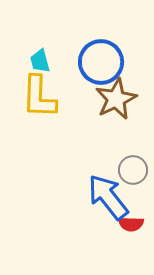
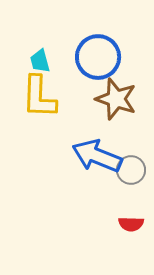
blue circle: moved 3 px left, 5 px up
brown star: rotated 27 degrees counterclockwise
gray circle: moved 2 px left
blue arrow: moved 11 px left, 41 px up; rotated 30 degrees counterclockwise
